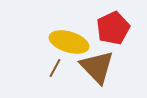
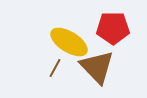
red pentagon: rotated 24 degrees clockwise
yellow ellipse: rotated 15 degrees clockwise
